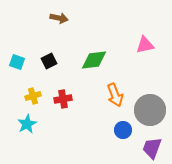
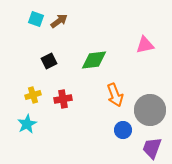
brown arrow: moved 3 px down; rotated 48 degrees counterclockwise
cyan square: moved 19 px right, 43 px up
yellow cross: moved 1 px up
